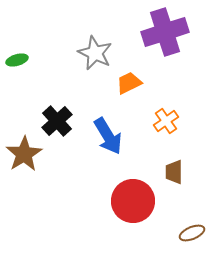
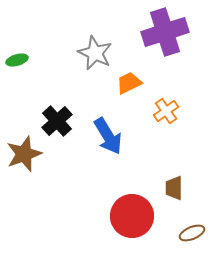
orange cross: moved 10 px up
brown star: rotated 12 degrees clockwise
brown trapezoid: moved 16 px down
red circle: moved 1 px left, 15 px down
